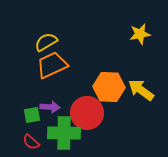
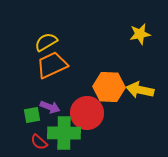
yellow arrow: moved 1 px left; rotated 24 degrees counterclockwise
purple arrow: rotated 18 degrees clockwise
red semicircle: moved 8 px right
